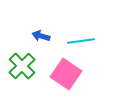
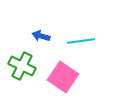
green cross: rotated 20 degrees counterclockwise
pink square: moved 3 px left, 3 px down
